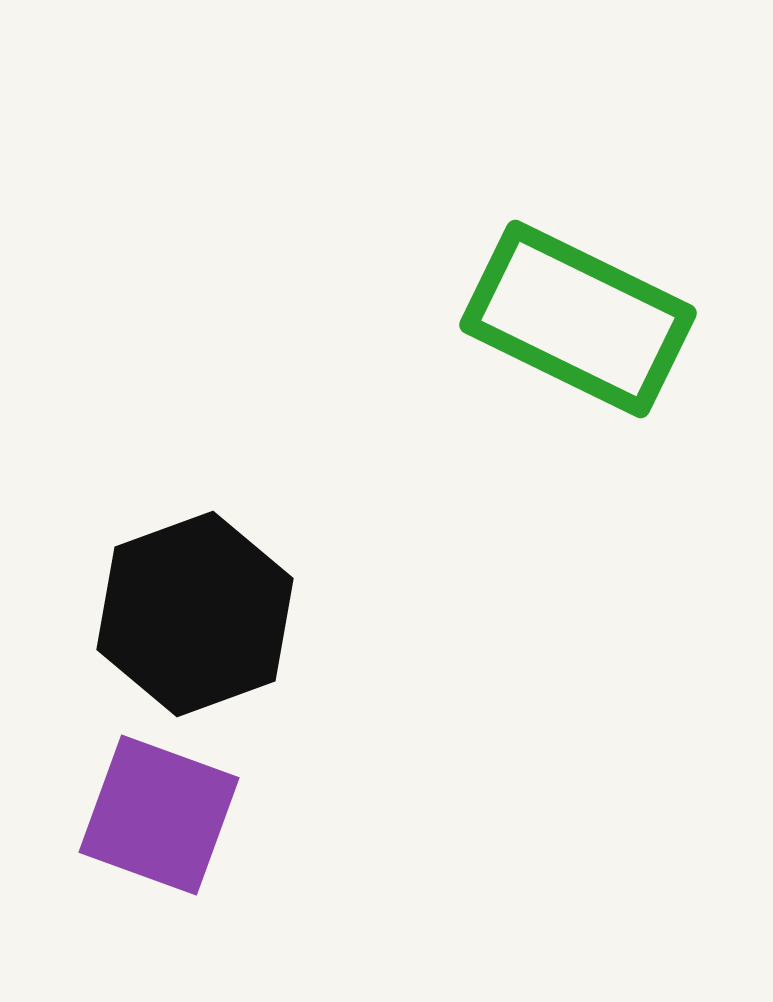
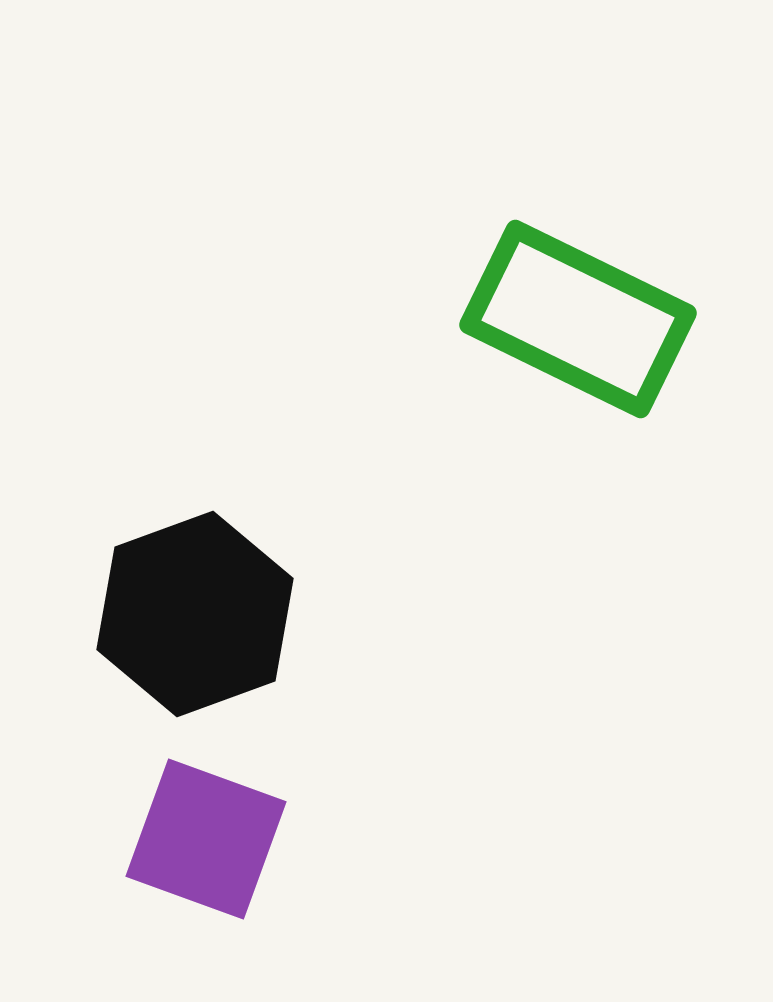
purple square: moved 47 px right, 24 px down
